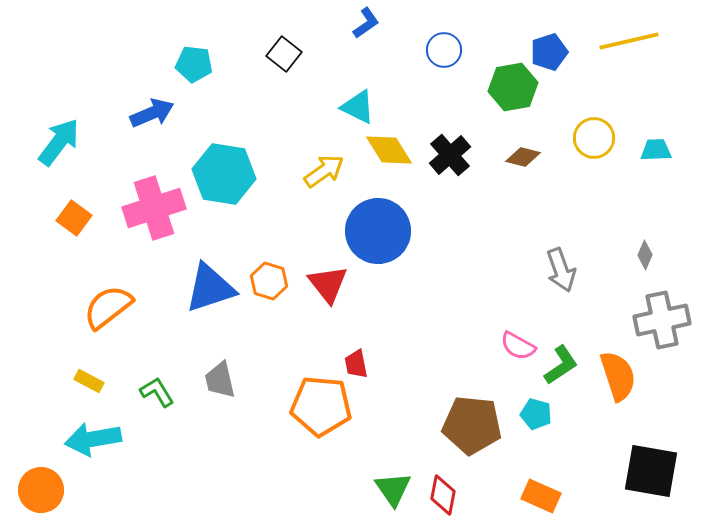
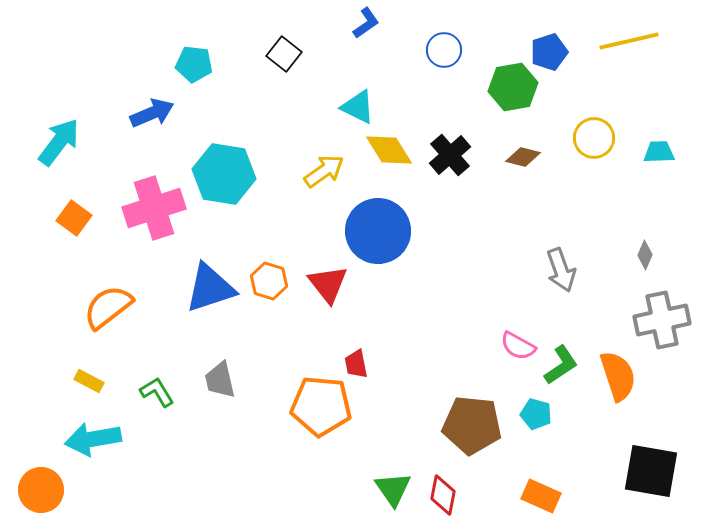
cyan trapezoid at (656, 150): moved 3 px right, 2 px down
